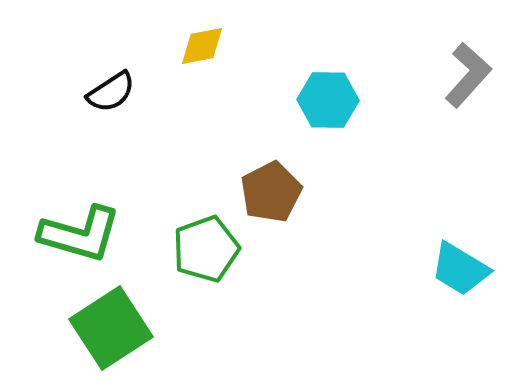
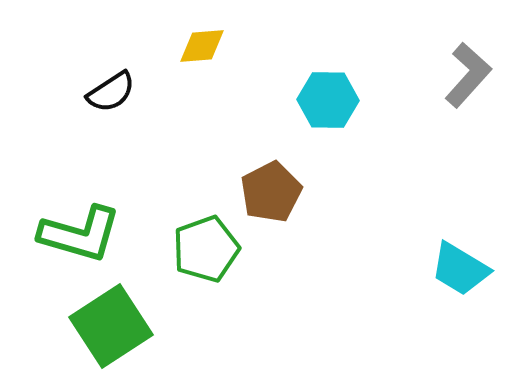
yellow diamond: rotated 6 degrees clockwise
green square: moved 2 px up
